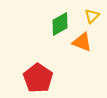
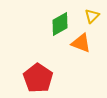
orange triangle: moved 1 px left, 1 px down
